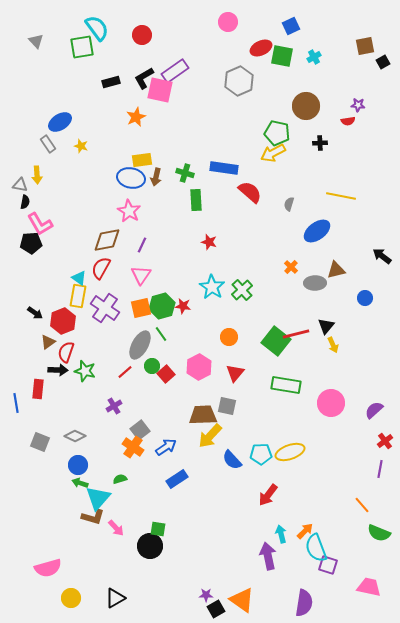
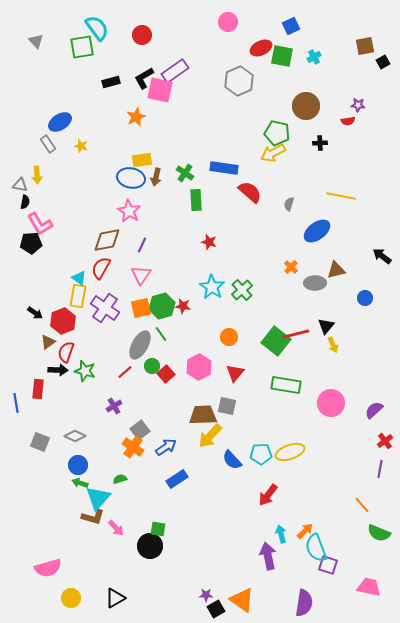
green cross at (185, 173): rotated 18 degrees clockwise
